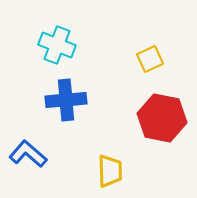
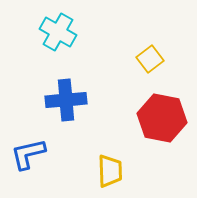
cyan cross: moved 1 px right, 13 px up; rotated 9 degrees clockwise
yellow square: rotated 12 degrees counterclockwise
blue L-shape: rotated 54 degrees counterclockwise
